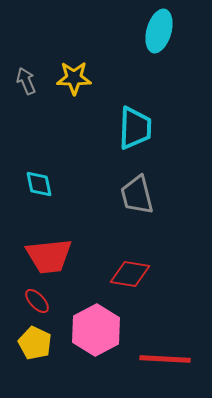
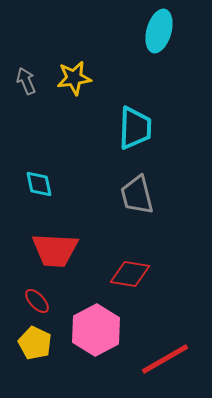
yellow star: rotated 8 degrees counterclockwise
red trapezoid: moved 6 px right, 6 px up; rotated 9 degrees clockwise
red line: rotated 33 degrees counterclockwise
